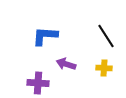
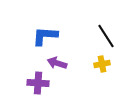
purple arrow: moved 9 px left, 1 px up
yellow cross: moved 2 px left, 4 px up; rotated 14 degrees counterclockwise
